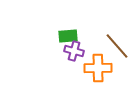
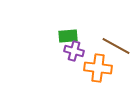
brown line: moved 1 px left; rotated 20 degrees counterclockwise
orange cross: rotated 8 degrees clockwise
